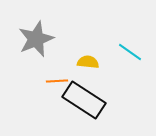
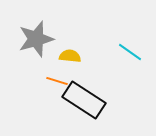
gray star: rotated 6 degrees clockwise
yellow semicircle: moved 18 px left, 6 px up
orange line: rotated 20 degrees clockwise
